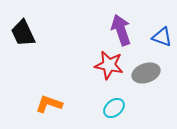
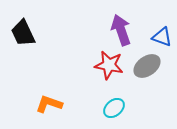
gray ellipse: moved 1 px right, 7 px up; rotated 16 degrees counterclockwise
